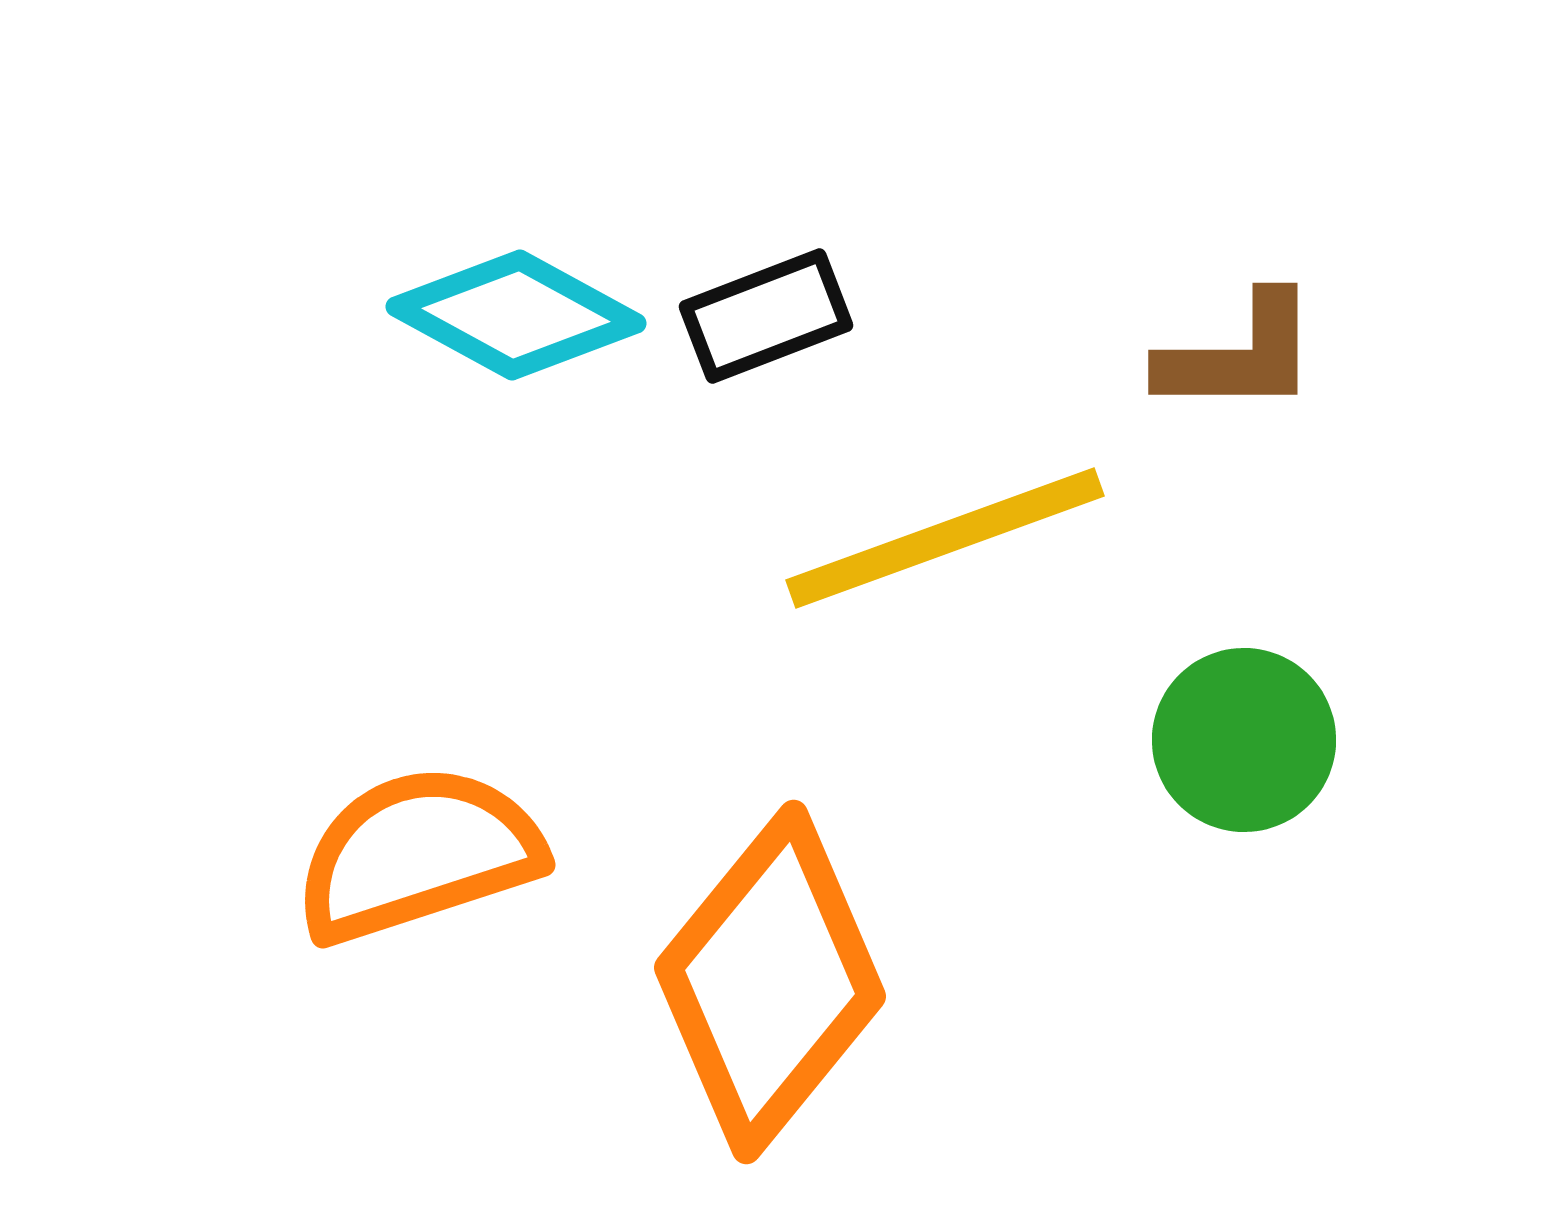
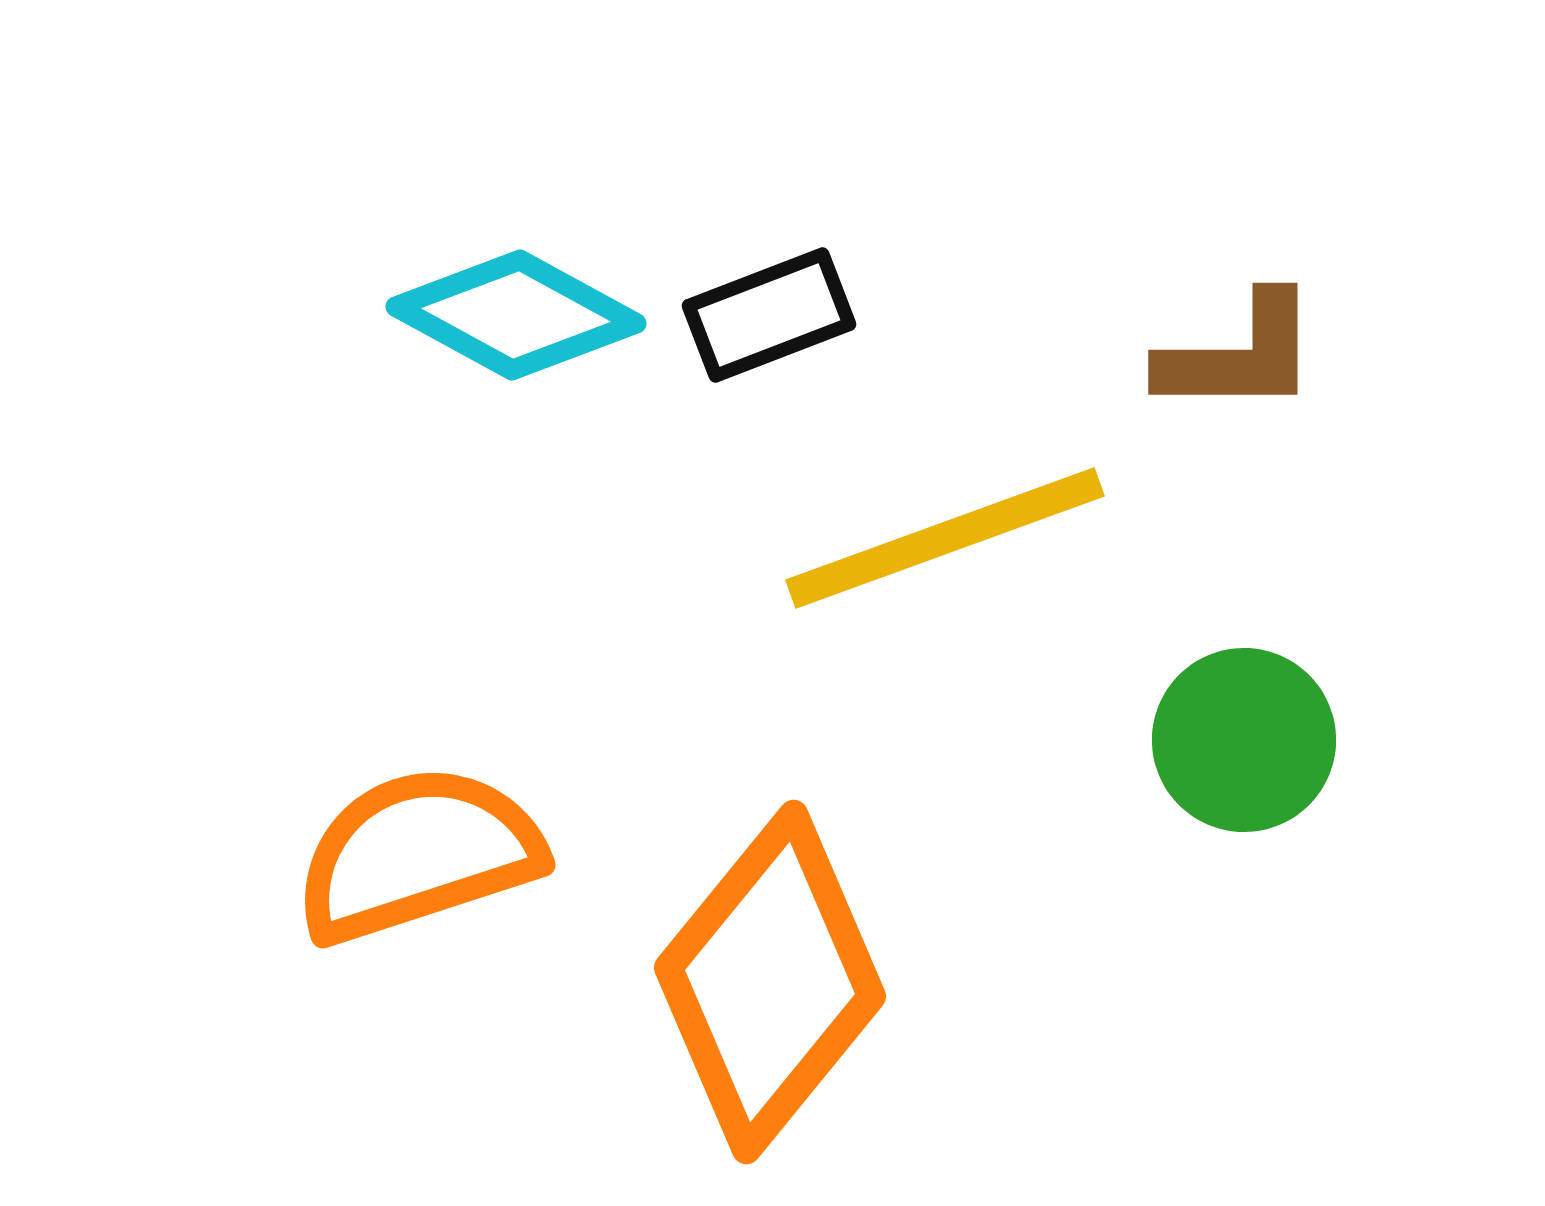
black rectangle: moved 3 px right, 1 px up
